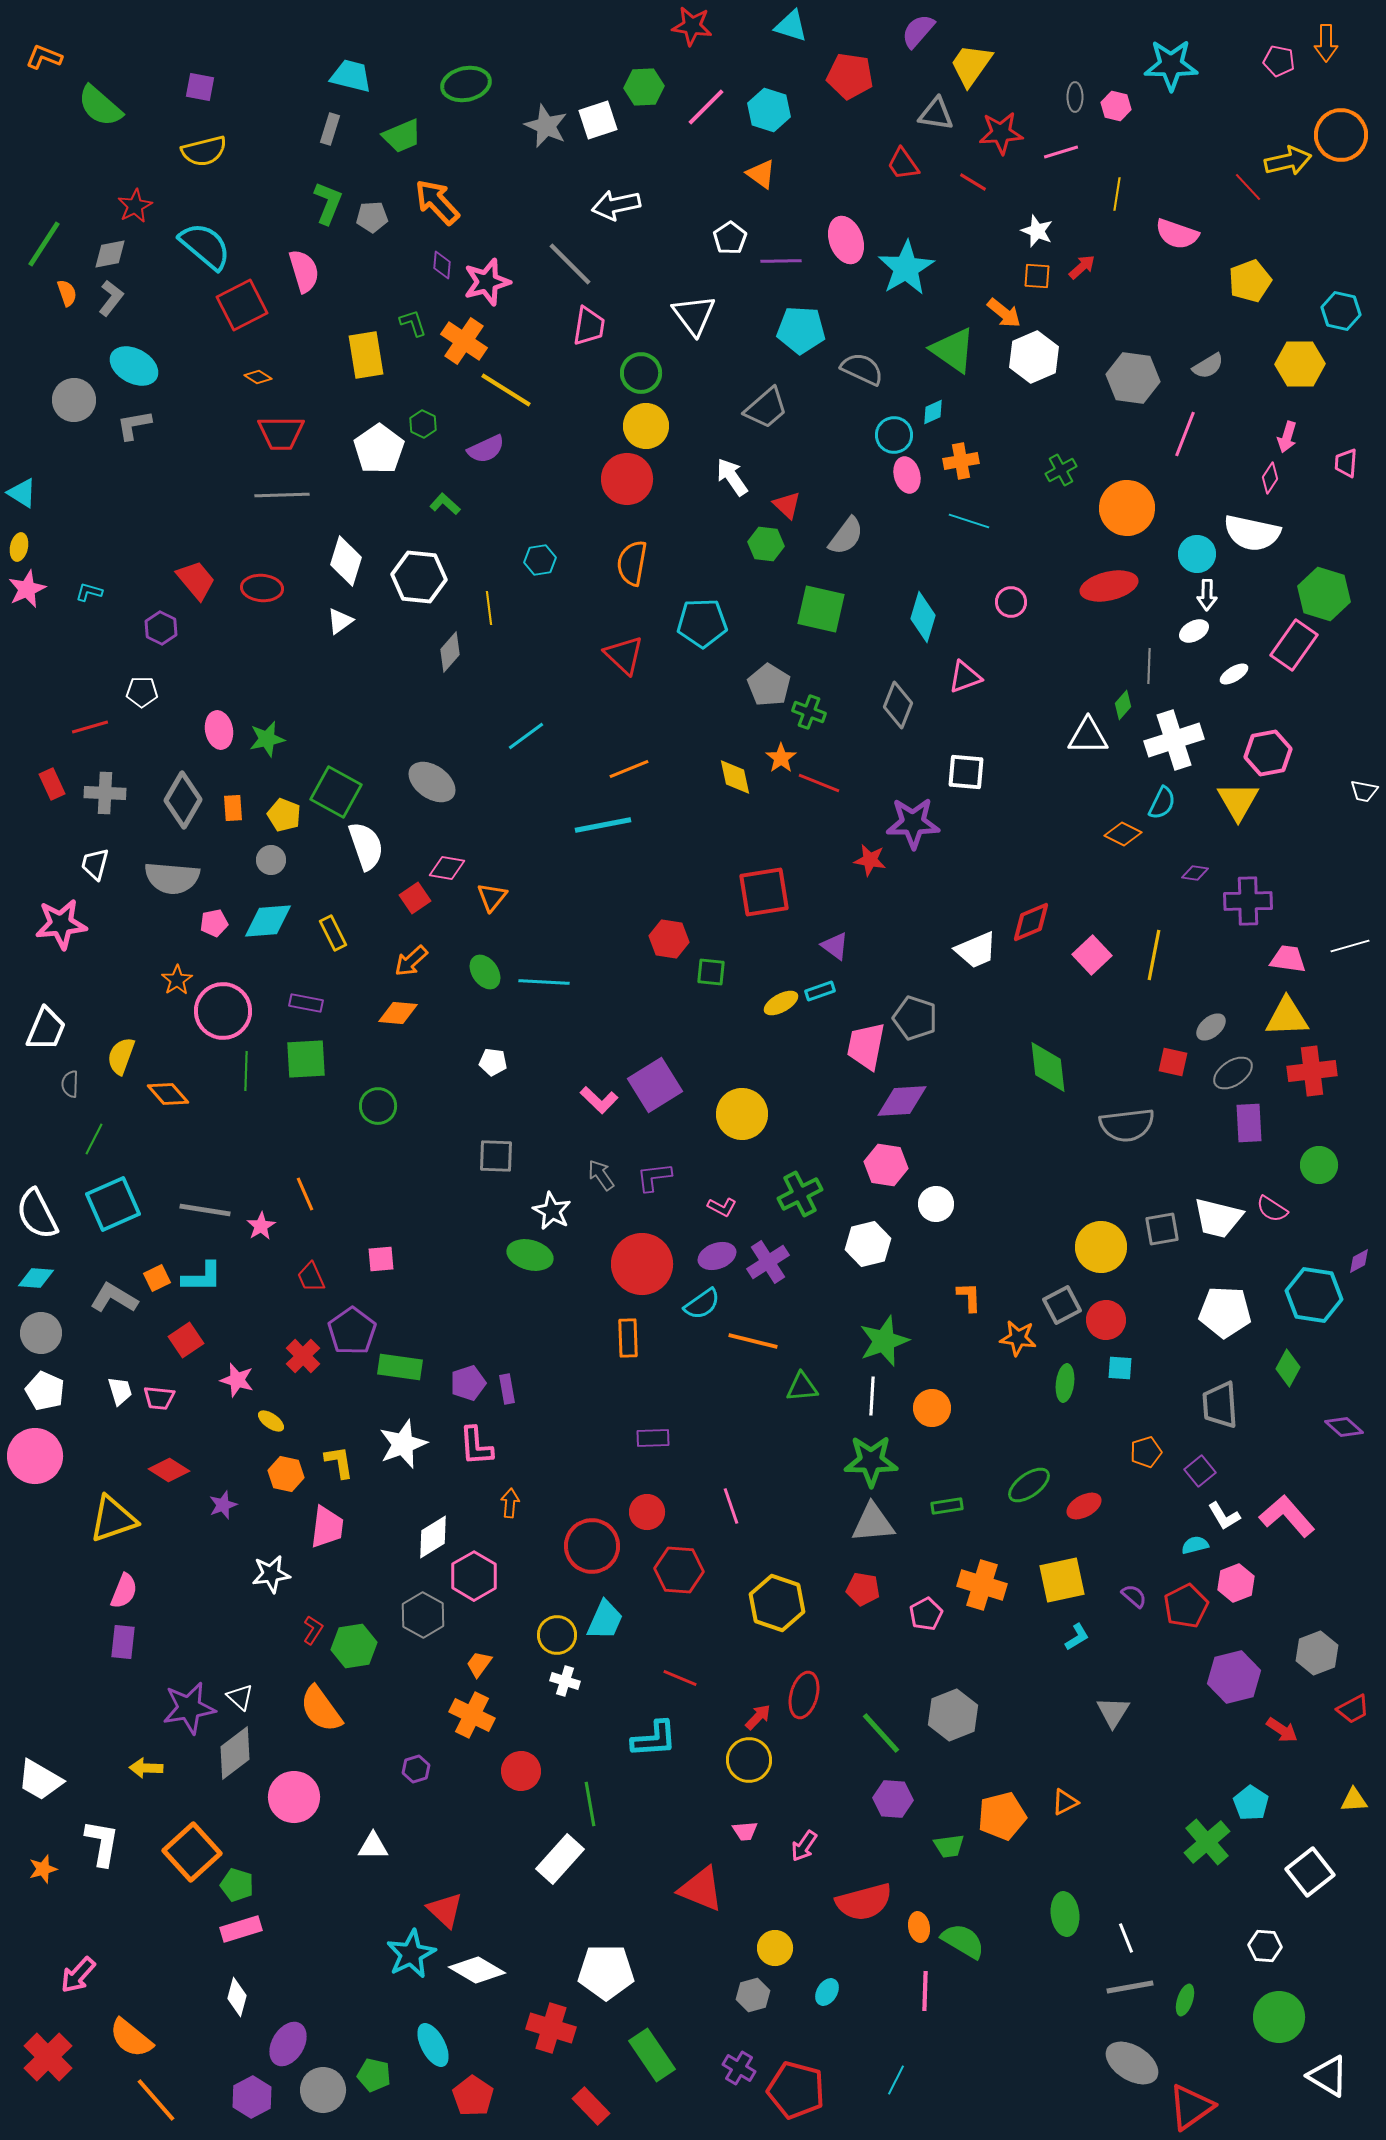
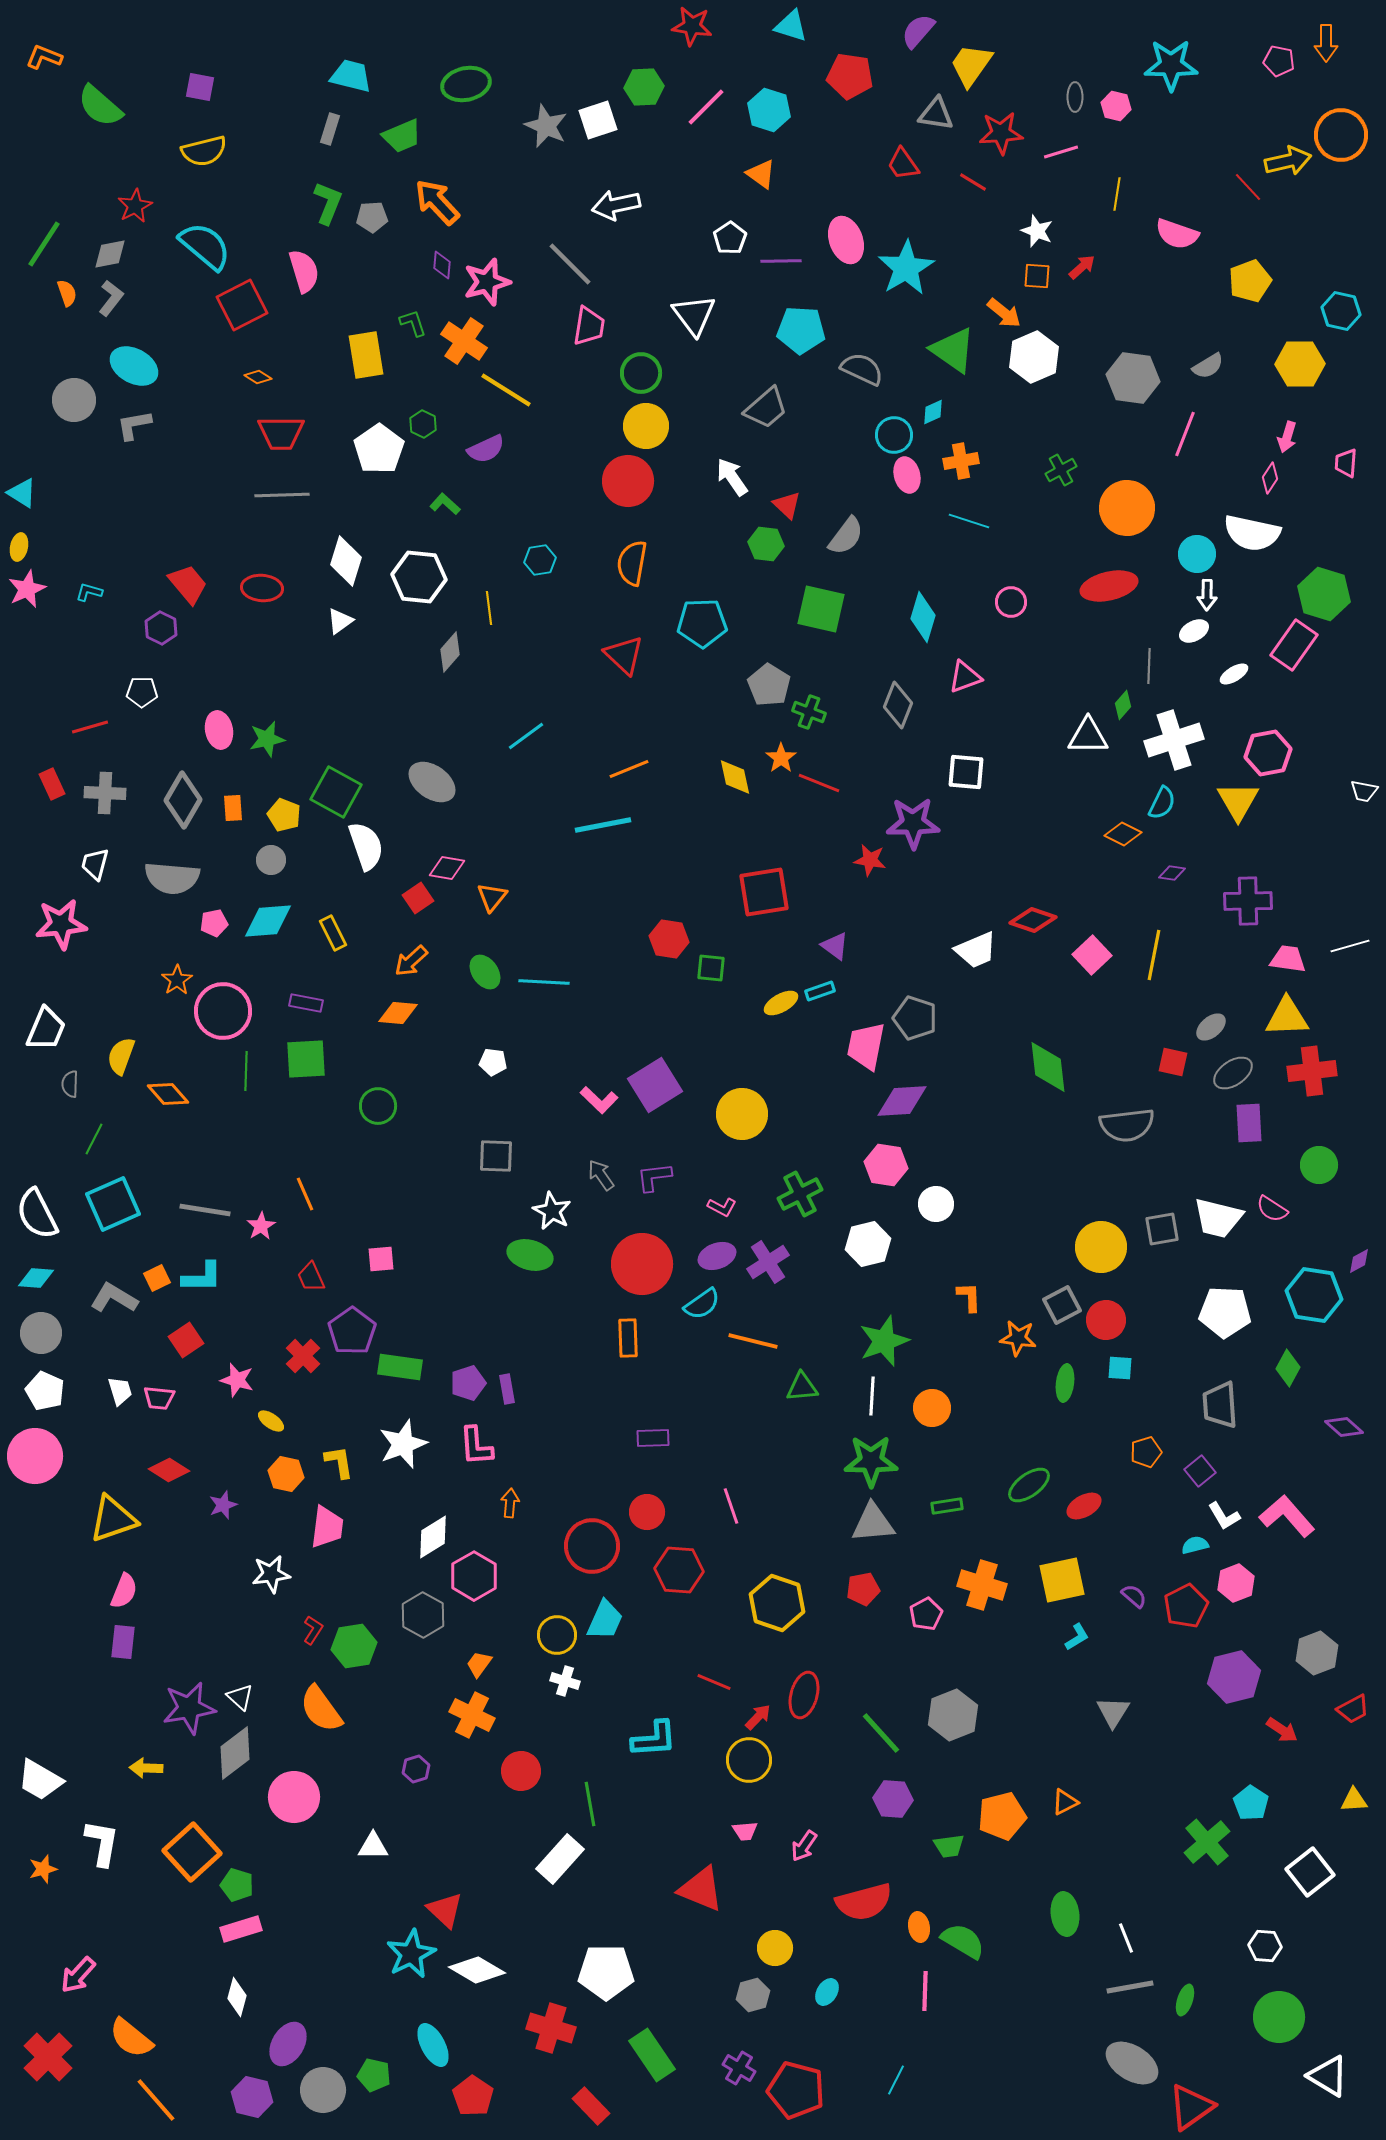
red circle at (627, 479): moved 1 px right, 2 px down
red trapezoid at (196, 580): moved 8 px left, 4 px down
purple diamond at (1195, 873): moved 23 px left
red square at (415, 898): moved 3 px right
red diamond at (1031, 922): moved 2 px right, 2 px up; rotated 42 degrees clockwise
green square at (711, 972): moved 4 px up
red pentagon at (863, 1589): rotated 20 degrees counterclockwise
red line at (680, 1678): moved 34 px right, 4 px down
purple hexagon at (252, 2097): rotated 18 degrees counterclockwise
